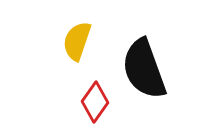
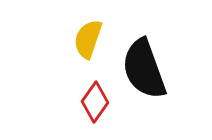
yellow semicircle: moved 11 px right, 2 px up
